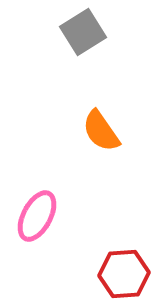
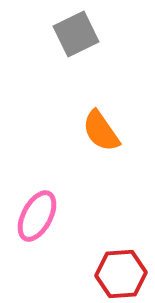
gray square: moved 7 px left, 2 px down; rotated 6 degrees clockwise
red hexagon: moved 3 px left
